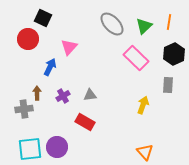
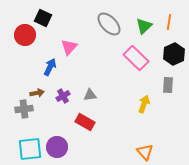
gray ellipse: moved 3 px left
red circle: moved 3 px left, 4 px up
brown arrow: rotated 80 degrees clockwise
yellow arrow: moved 1 px right, 1 px up
